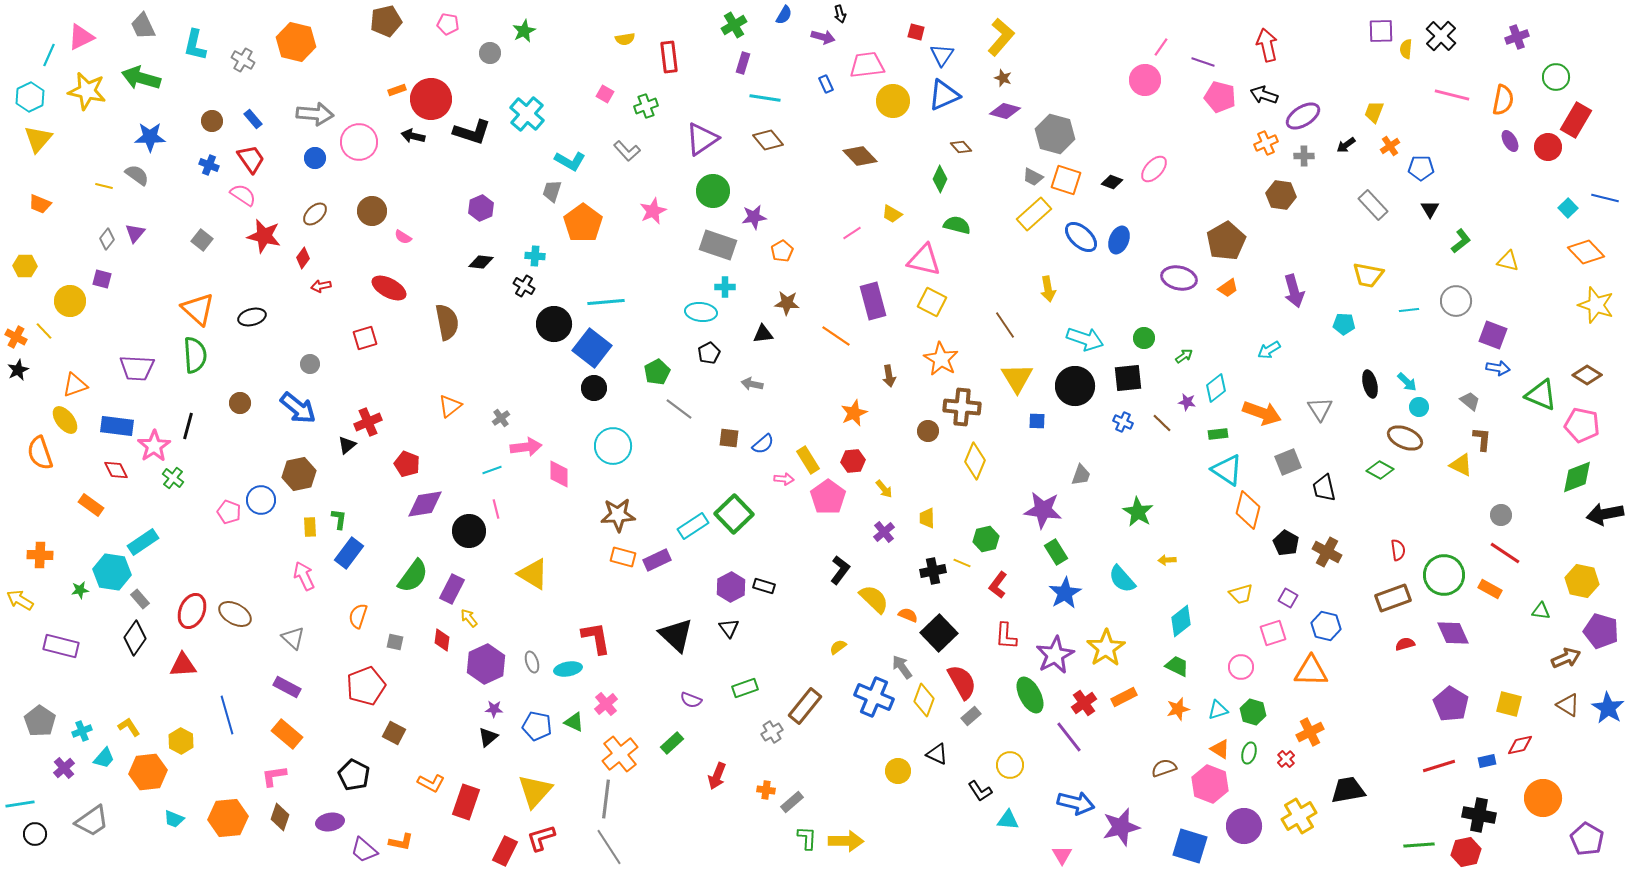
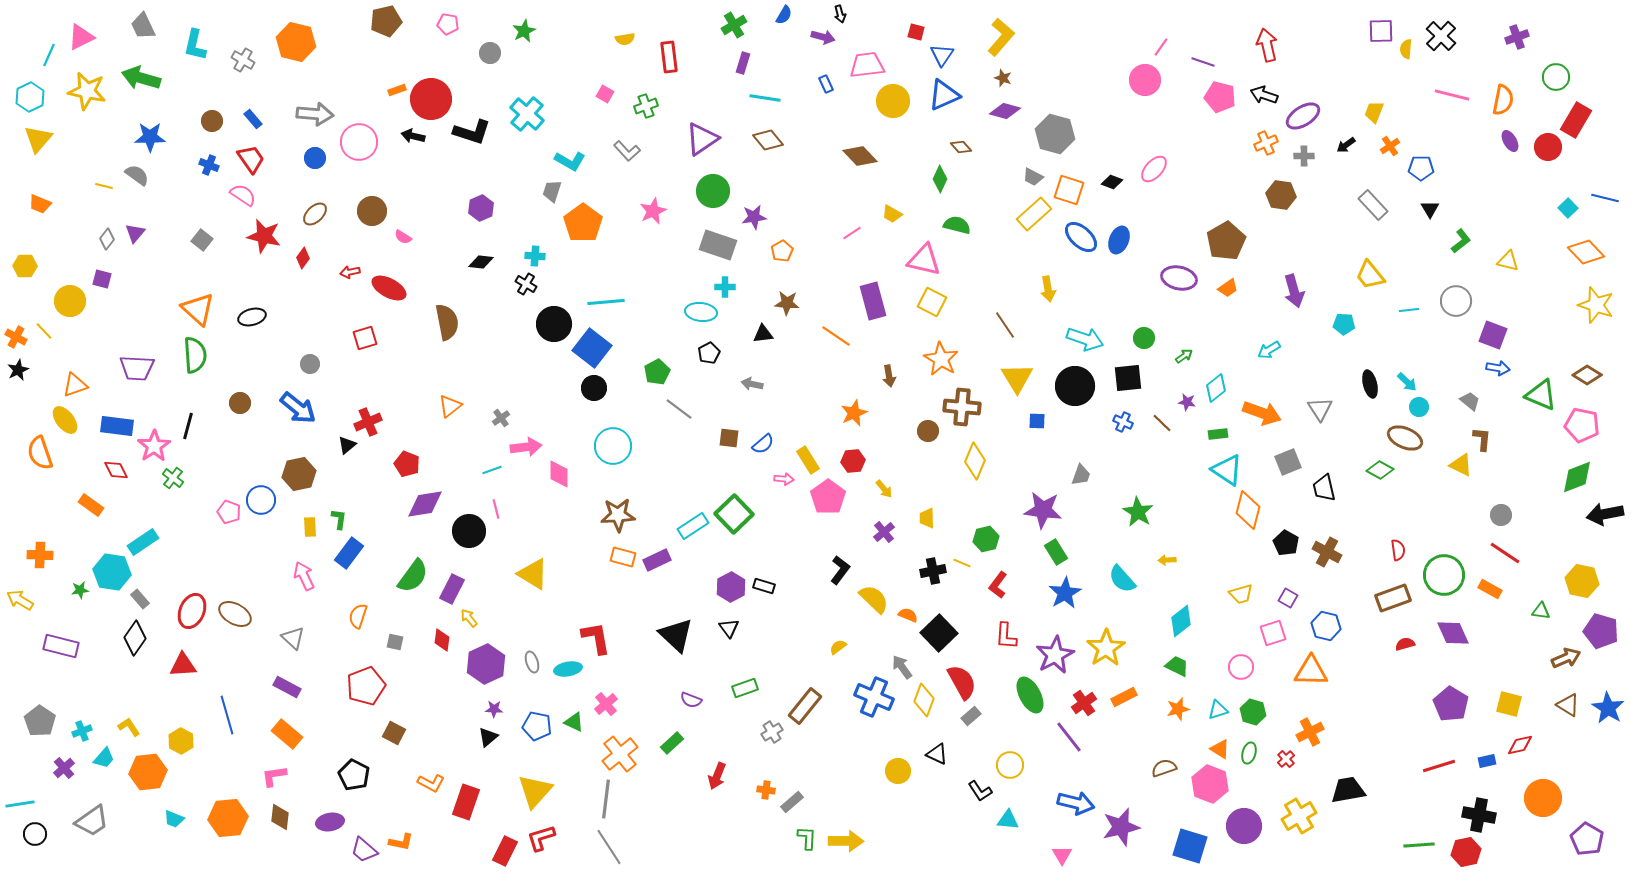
orange square at (1066, 180): moved 3 px right, 10 px down
yellow trapezoid at (1368, 275): moved 2 px right; rotated 40 degrees clockwise
red arrow at (321, 286): moved 29 px right, 14 px up
black cross at (524, 286): moved 2 px right, 2 px up
brown diamond at (280, 817): rotated 12 degrees counterclockwise
